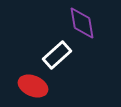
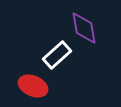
purple diamond: moved 2 px right, 5 px down
